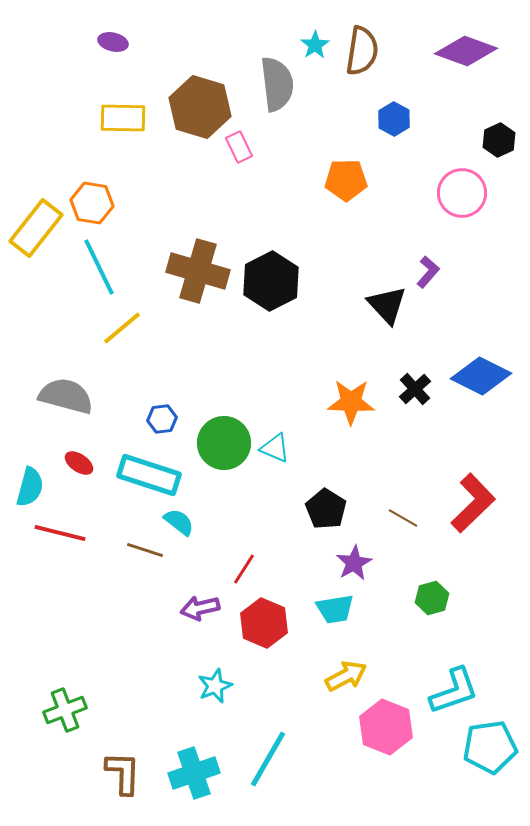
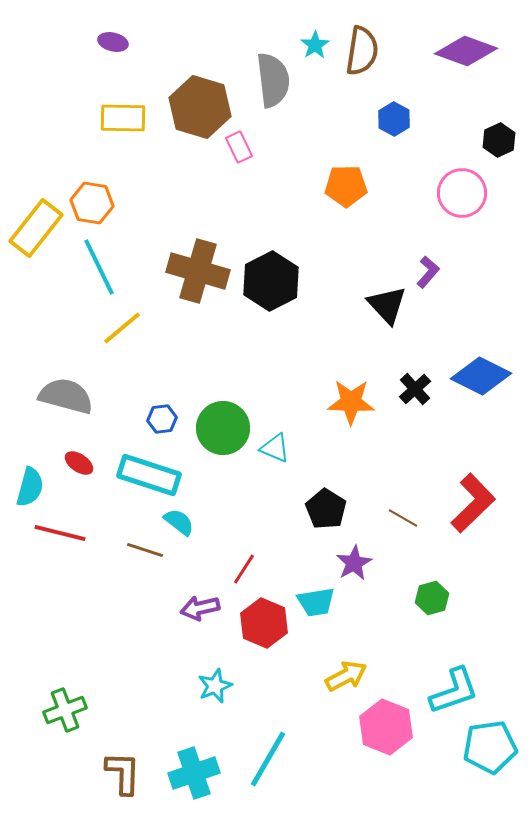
gray semicircle at (277, 84): moved 4 px left, 4 px up
orange pentagon at (346, 180): moved 6 px down
green circle at (224, 443): moved 1 px left, 15 px up
cyan trapezoid at (335, 609): moved 19 px left, 7 px up
